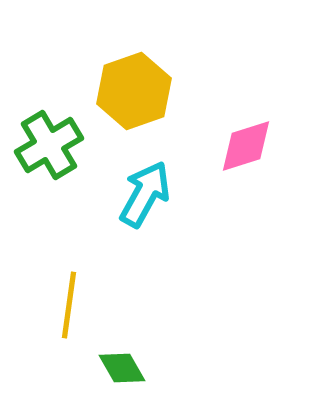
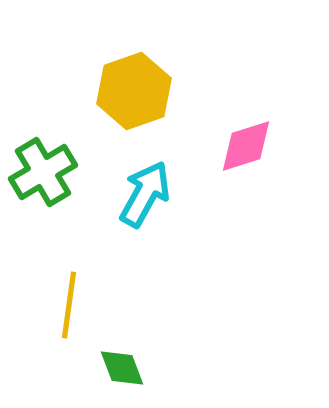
green cross: moved 6 px left, 27 px down
green diamond: rotated 9 degrees clockwise
